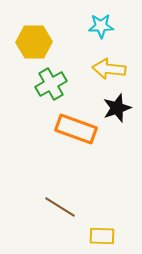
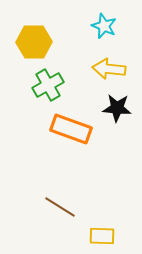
cyan star: moved 3 px right; rotated 25 degrees clockwise
green cross: moved 3 px left, 1 px down
black star: rotated 24 degrees clockwise
orange rectangle: moved 5 px left
